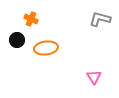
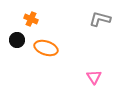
orange ellipse: rotated 25 degrees clockwise
